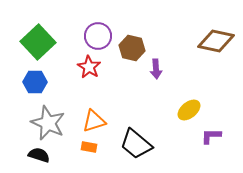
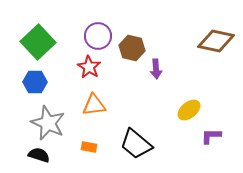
orange triangle: moved 16 px up; rotated 10 degrees clockwise
